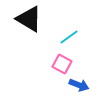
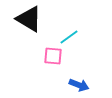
pink square: moved 9 px left, 8 px up; rotated 24 degrees counterclockwise
